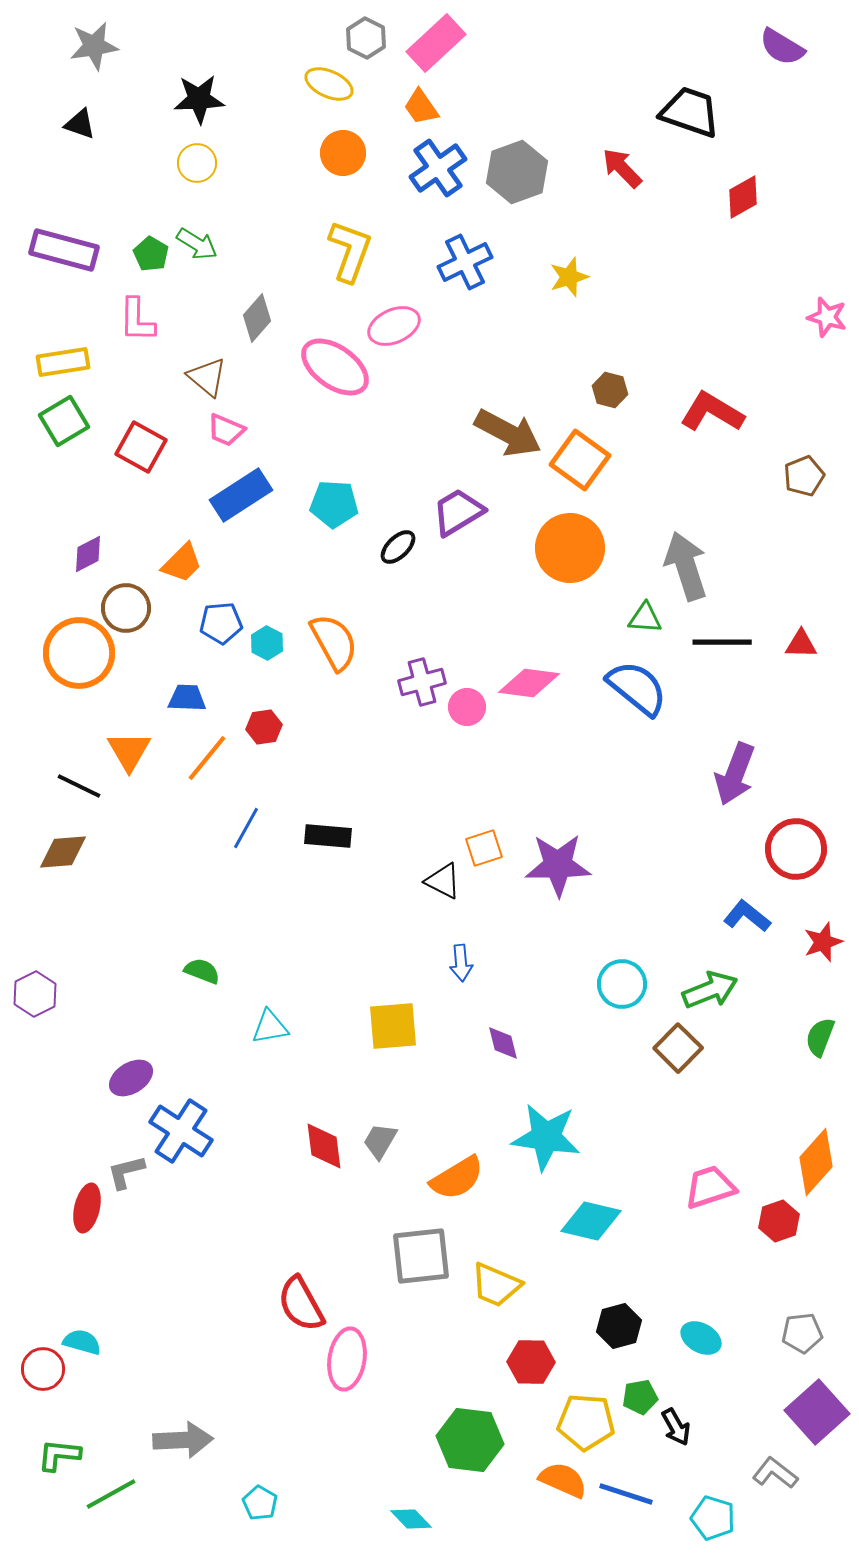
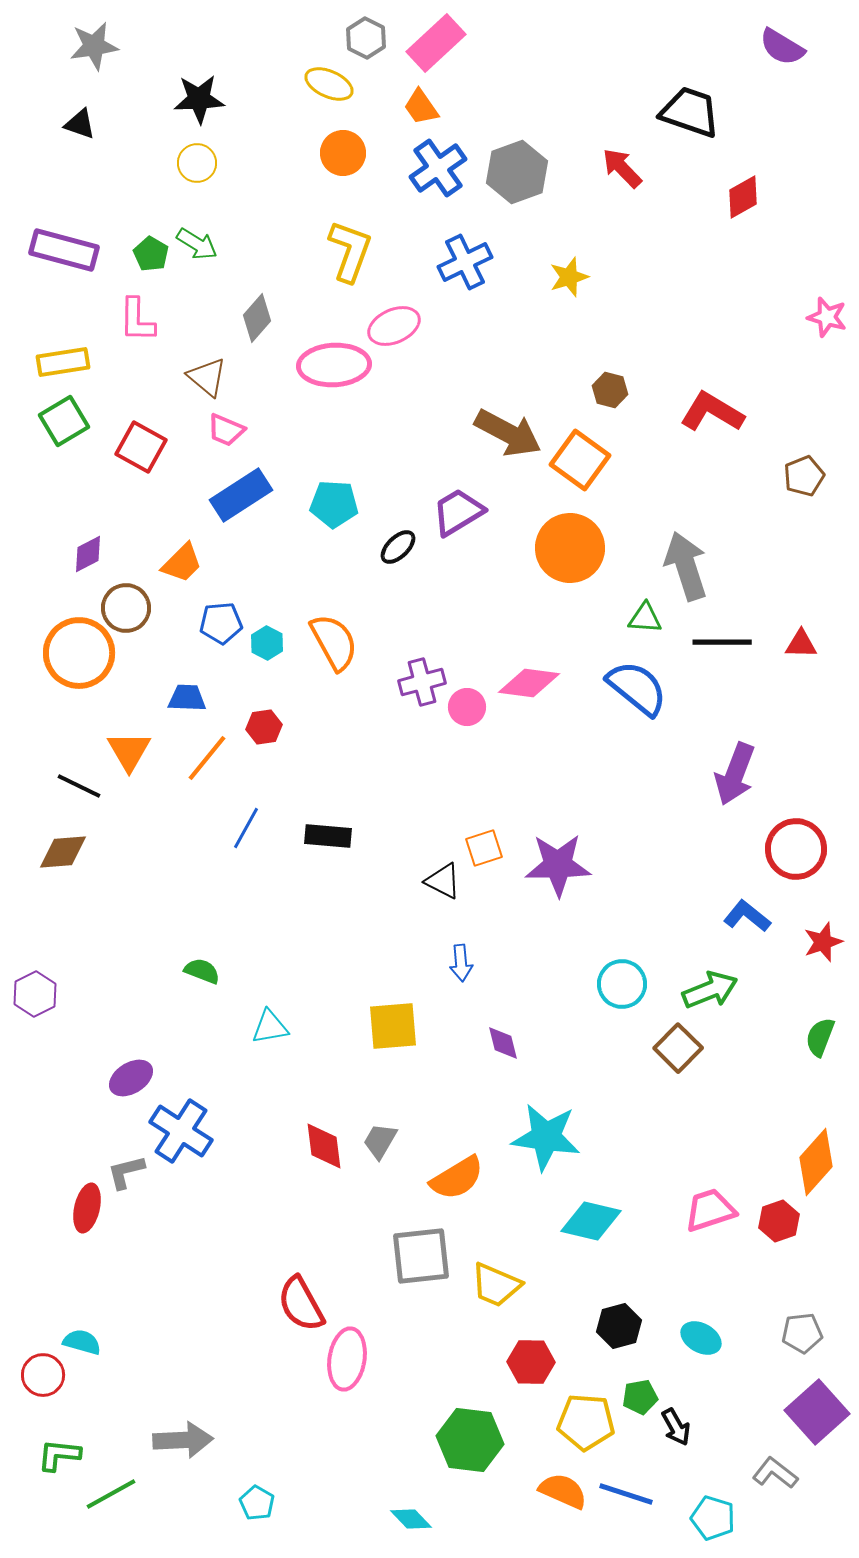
pink ellipse at (335, 367): moved 1 px left, 2 px up; rotated 38 degrees counterclockwise
pink trapezoid at (710, 1187): moved 23 px down
red circle at (43, 1369): moved 6 px down
orange semicircle at (563, 1480): moved 11 px down
cyan pentagon at (260, 1503): moved 3 px left
